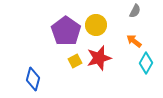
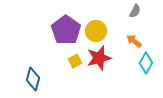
yellow circle: moved 6 px down
purple pentagon: moved 1 px up
